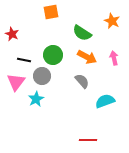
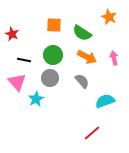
orange square: moved 3 px right, 13 px down; rotated 14 degrees clockwise
orange star: moved 3 px left, 4 px up
gray circle: moved 8 px right, 2 px down
pink triangle: moved 1 px right; rotated 18 degrees counterclockwise
red line: moved 4 px right, 7 px up; rotated 42 degrees counterclockwise
